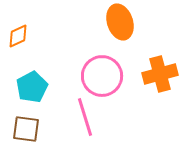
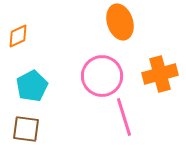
cyan pentagon: moved 1 px up
pink line: moved 39 px right
